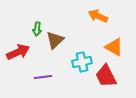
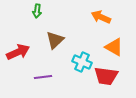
orange arrow: moved 3 px right, 1 px down
green arrow: moved 18 px up
cyan cross: rotated 36 degrees clockwise
red trapezoid: rotated 55 degrees counterclockwise
